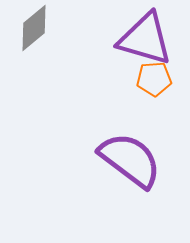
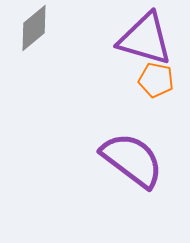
orange pentagon: moved 2 px right, 1 px down; rotated 16 degrees clockwise
purple semicircle: moved 2 px right
